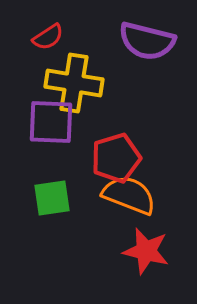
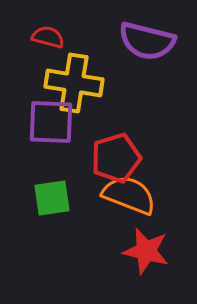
red semicircle: rotated 132 degrees counterclockwise
